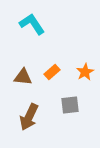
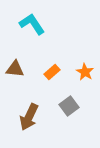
orange star: rotated 12 degrees counterclockwise
brown triangle: moved 8 px left, 8 px up
gray square: moved 1 px left, 1 px down; rotated 30 degrees counterclockwise
